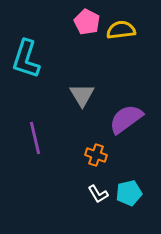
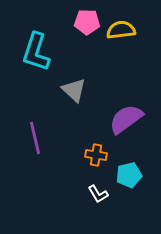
pink pentagon: rotated 25 degrees counterclockwise
cyan L-shape: moved 10 px right, 7 px up
gray triangle: moved 8 px left, 5 px up; rotated 16 degrees counterclockwise
orange cross: rotated 10 degrees counterclockwise
cyan pentagon: moved 18 px up
